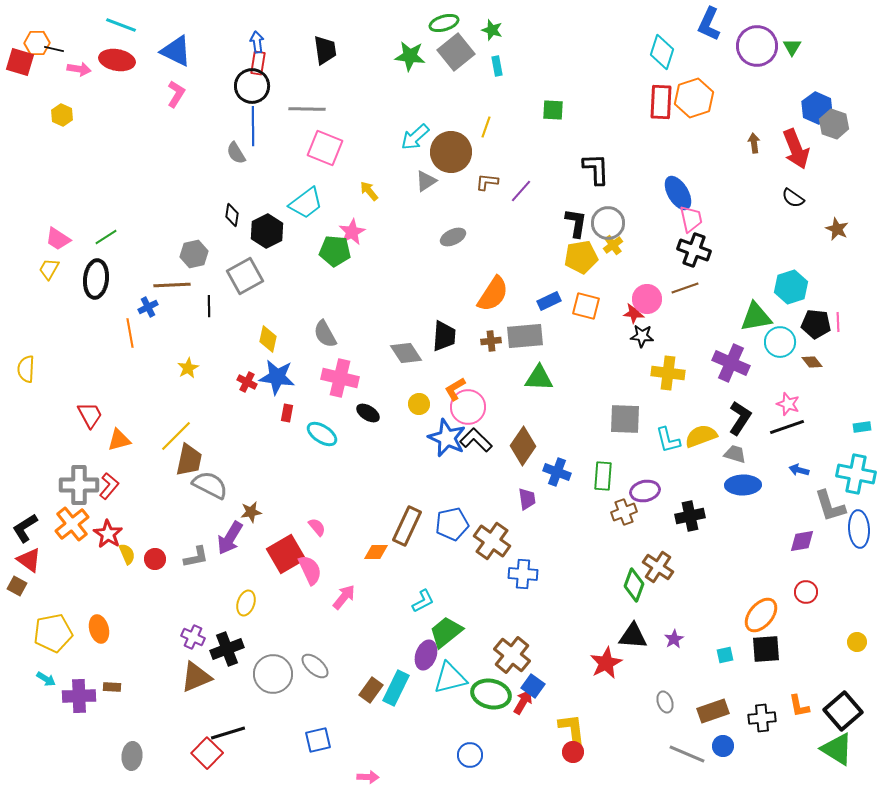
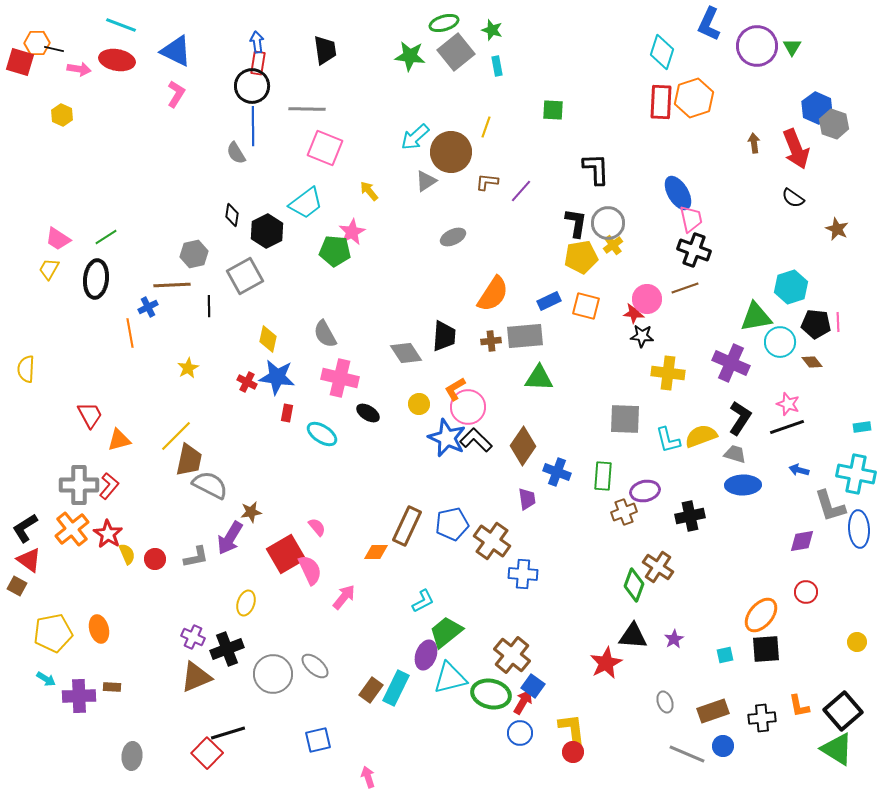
orange cross at (72, 524): moved 5 px down
blue circle at (470, 755): moved 50 px right, 22 px up
pink arrow at (368, 777): rotated 110 degrees counterclockwise
